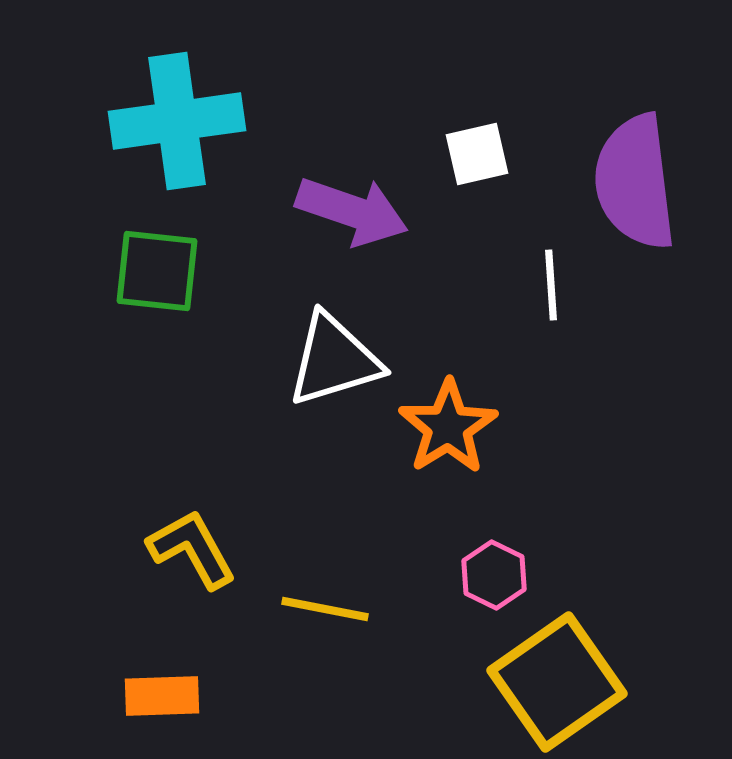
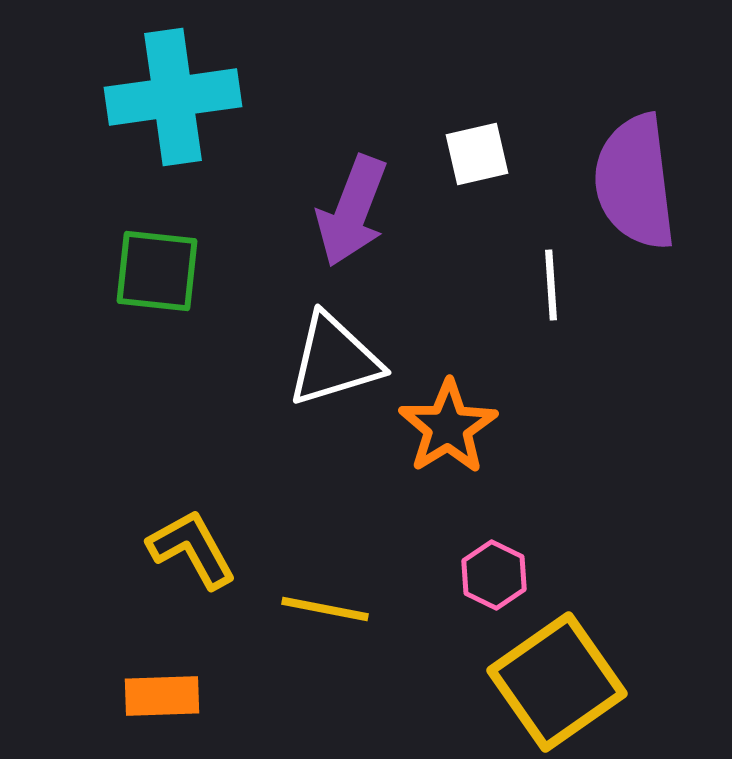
cyan cross: moved 4 px left, 24 px up
purple arrow: rotated 92 degrees clockwise
